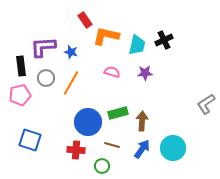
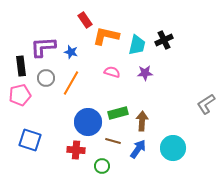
brown line: moved 1 px right, 4 px up
blue arrow: moved 4 px left
